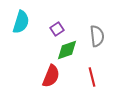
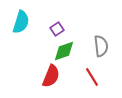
gray semicircle: moved 4 px right, 10 px down
green diamond: moved 3 px left, 1 px down
red line: rotated 18 degrees counterclockwise
